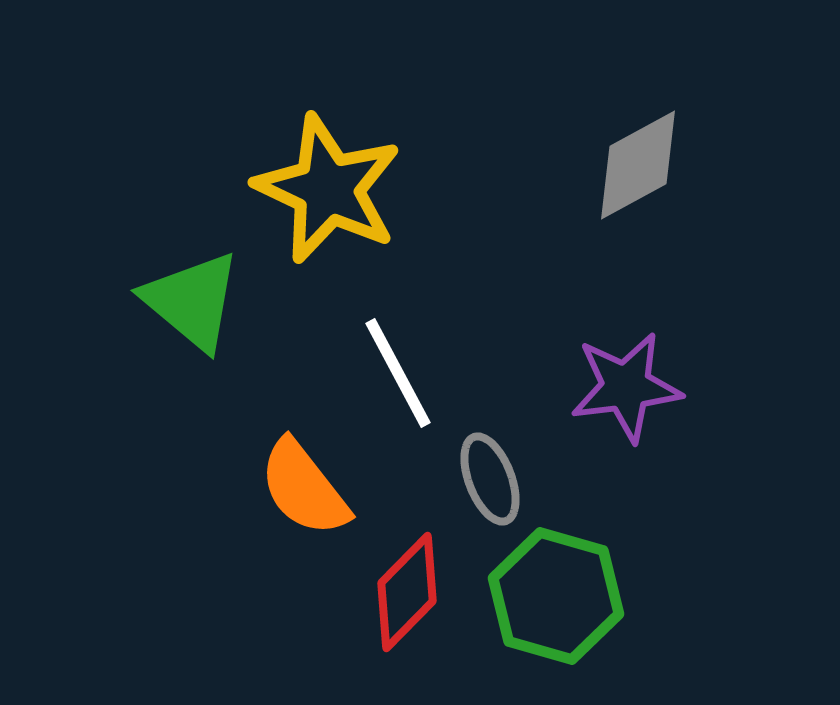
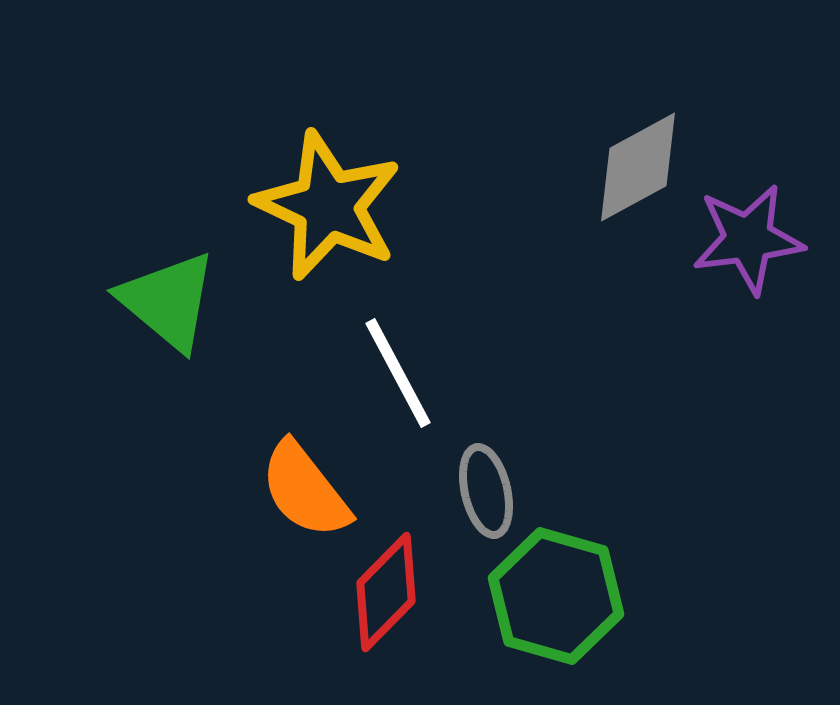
gray diamond: moved 2 px down
yellow star: moved 17 px down
green triangle: moved 24 px left
purple star: moved 122 px right, 148 px up
gray ellipse: moved 4 px left, 12 px down; rotated 8 degrees clockwise
orange semicircle: moved 1 px right, 2 px down
red diamond: moved 21 px left
